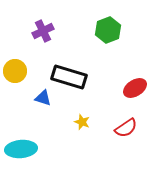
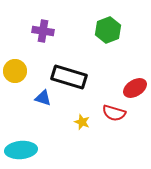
purple cross: rotated 35 degrees clockwise
red semicircle: moved 12 px left, 15 px up; rotated 50 degrees clockwise
cyan ellipse: moved 1 px down
